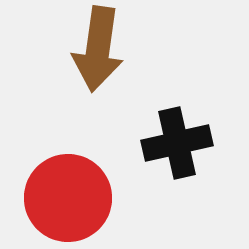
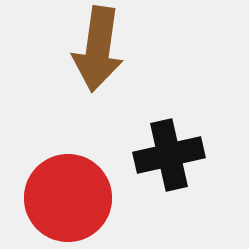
black cross: moved 8 px left, 12 px down
